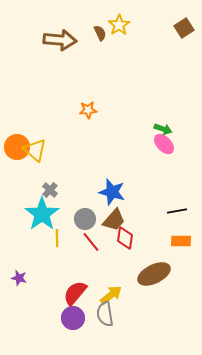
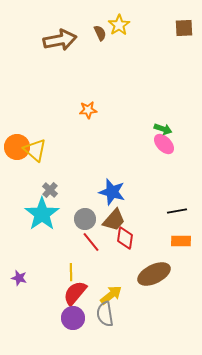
brown square: rotated 30 degrees clockwise
brown arrow: rotated 16 degrees counterclockwise
yellow line: moved 14 px right, 34 px down
